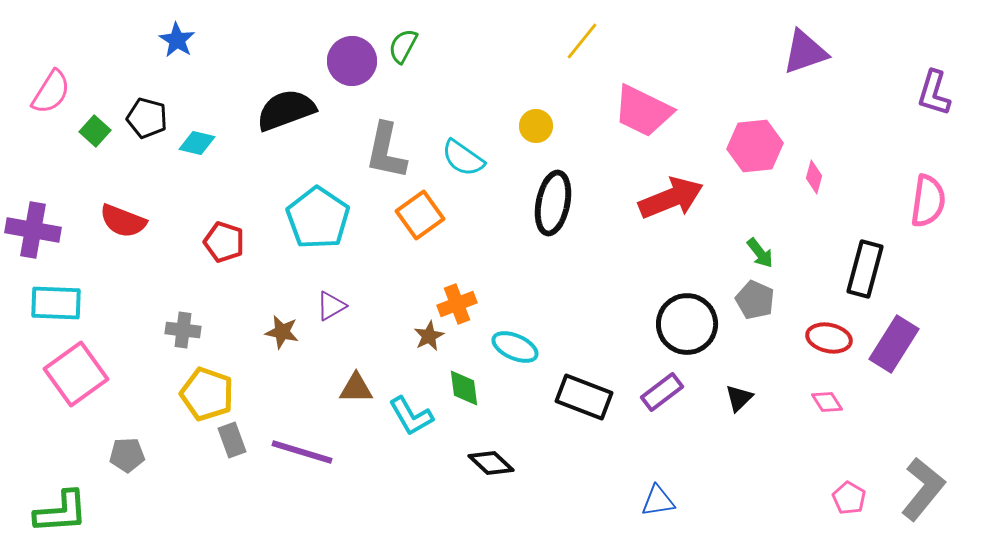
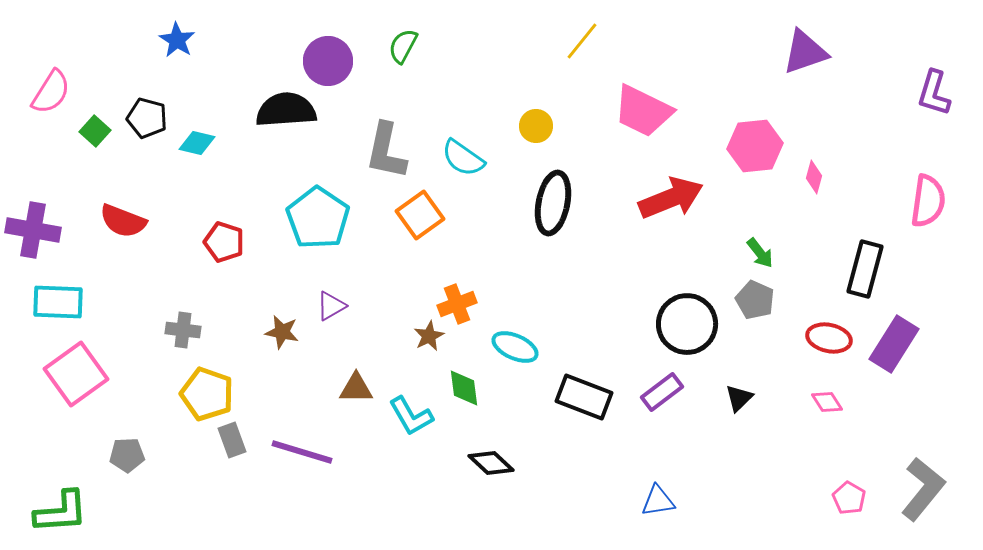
purple circle at (352, 61): moved 24 px left
black semicircle at (286, 110): rotated 16 degrees clockwise
cyan rectangle at (56, 303): moved 2 px right, 1 px up
